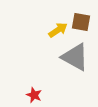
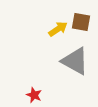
yellow arrow: moved 1 px up
gray triangle: moved 4 px down
